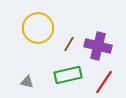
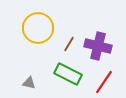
green rectangle: moved 1 px up; rotated 40 degrees clockwise
gray triangle: moved 2 px right, 1 px down
